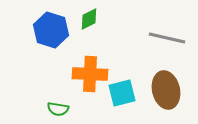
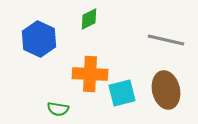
blue hexagon: moved 12 px left, 9 px down; rotated 8 degrees clockwise
gray line: moved 1 px left, 2 px down
